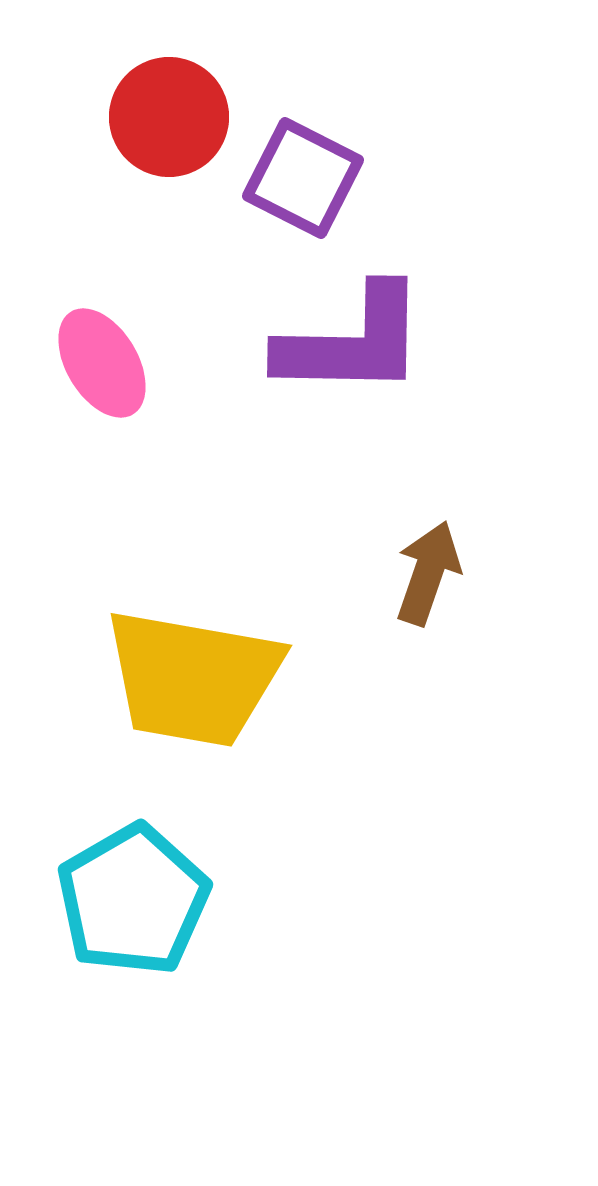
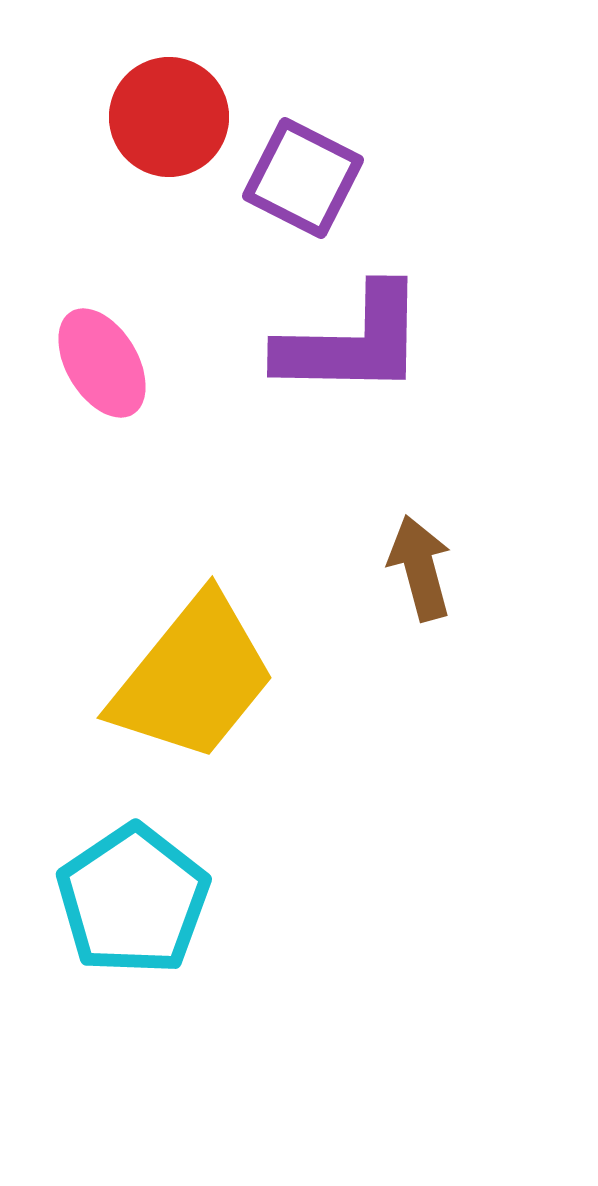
brown arrow: moved 8 px left, 5 px up; rotated 34 degrees counterclockwise
yellow trapezoid: rotated 61 degrees counterclockwise
cyan pentagon: rotated 4 degrees counterclockwise
